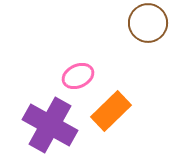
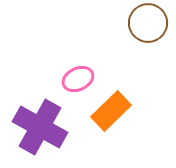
pink ellipse: moved 3 px down
purple cross: moved 10 px left, 2 px down
